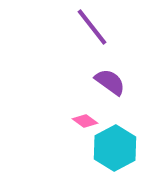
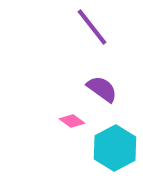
purple semicircle: moved 8 px left, 7 px down
pink diamond: moved 13 px left
